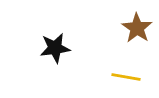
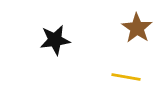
black star: moved 8 px up
